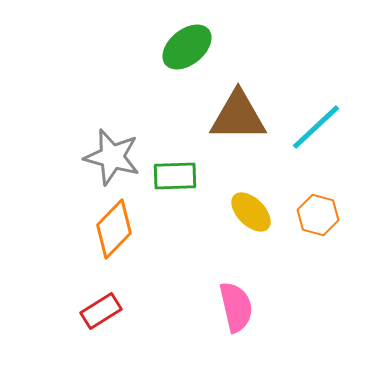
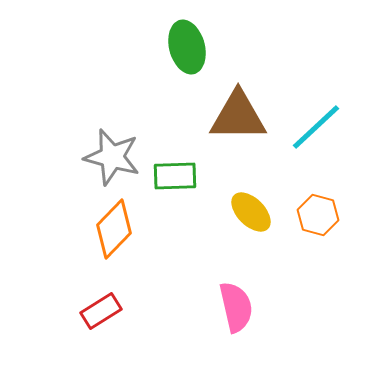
green ellipse: rotated 66 degrees counterclockwise
